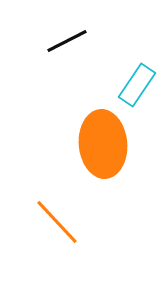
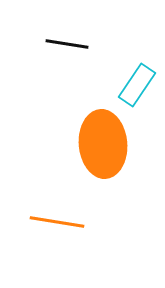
black line: moved 3 px down; rotated 36 degrees clockwise
orange line: rotated 38 degrees counterclockwise
